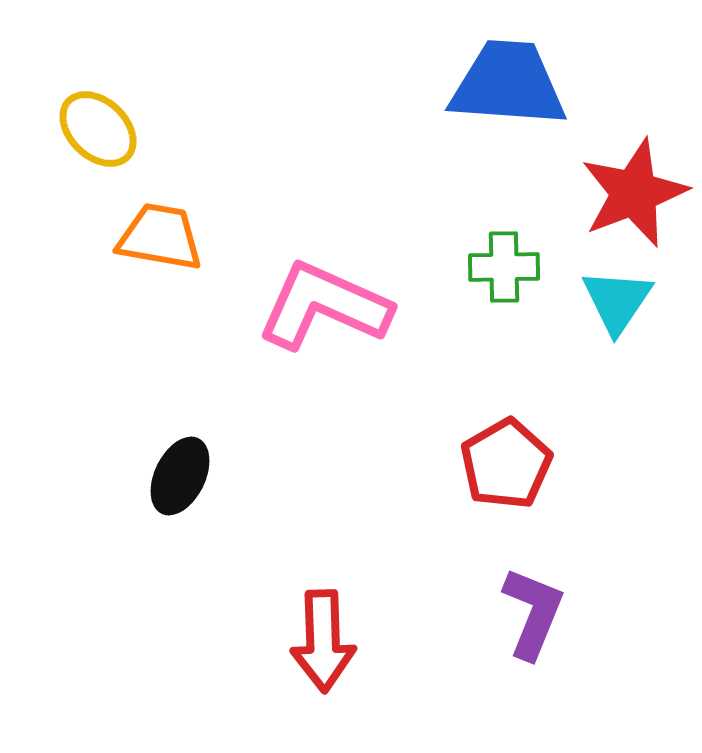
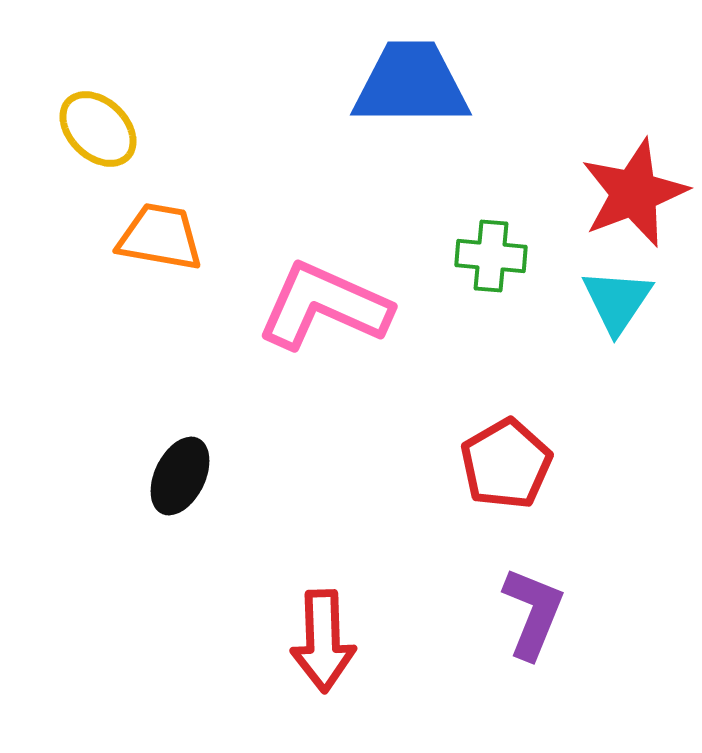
blue trapezoid: moved 97 px left; rotated 4 degrees counterclockwise
green cross: moved 13 px left, 11 px up; rotated 6 degrees clockwise
